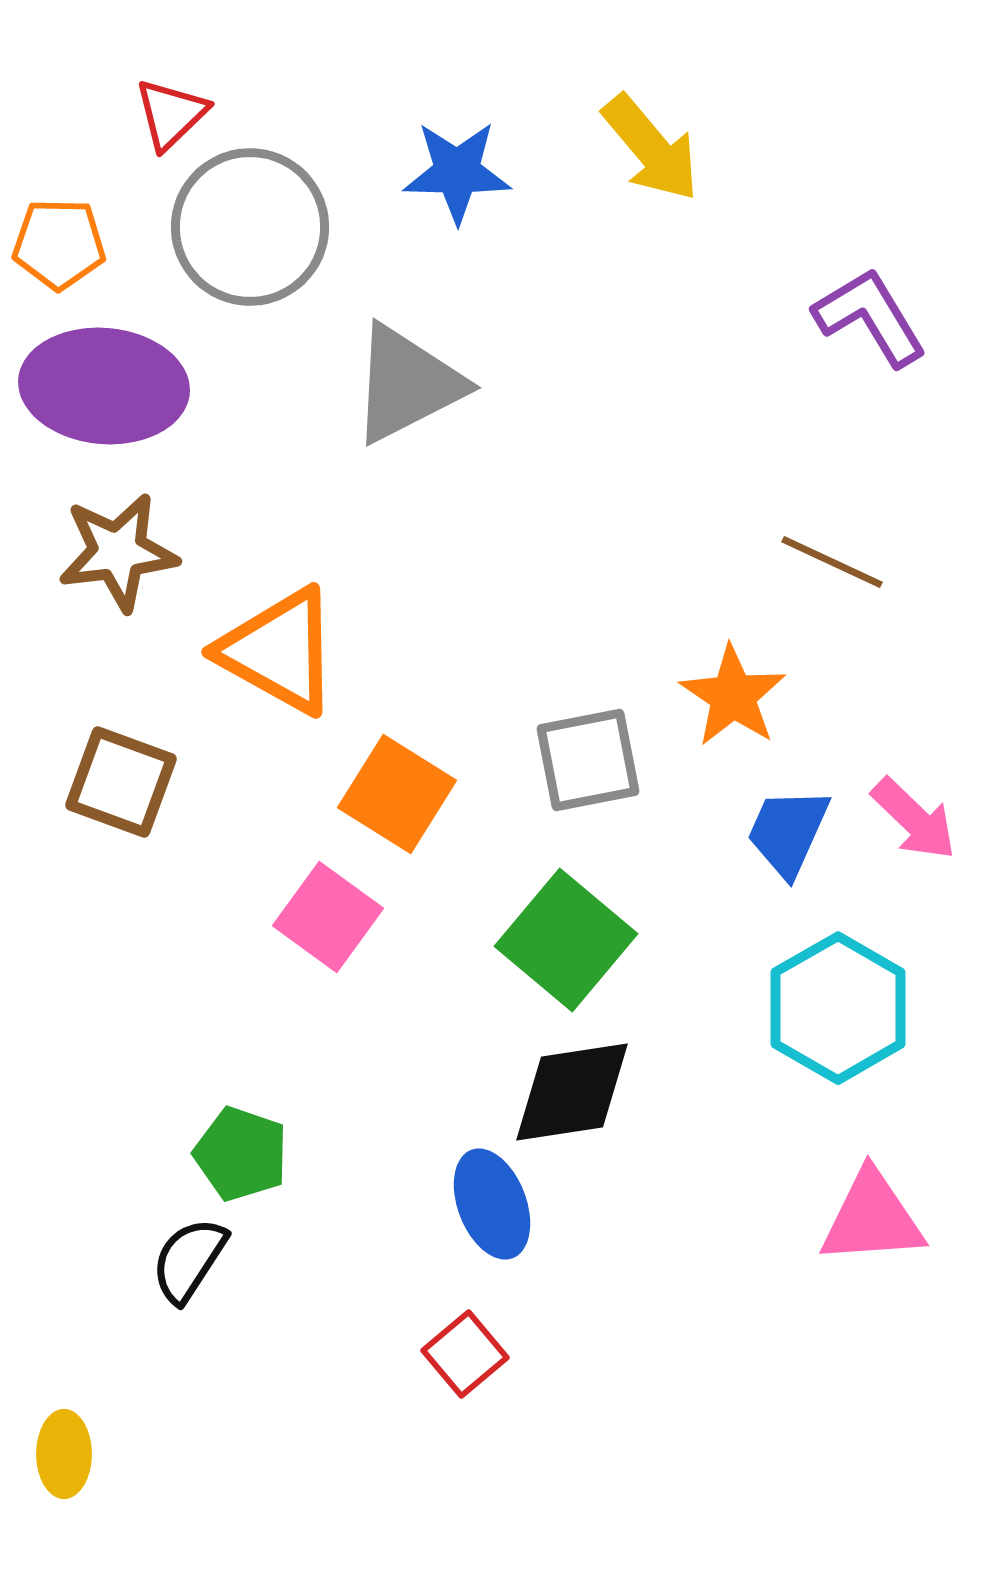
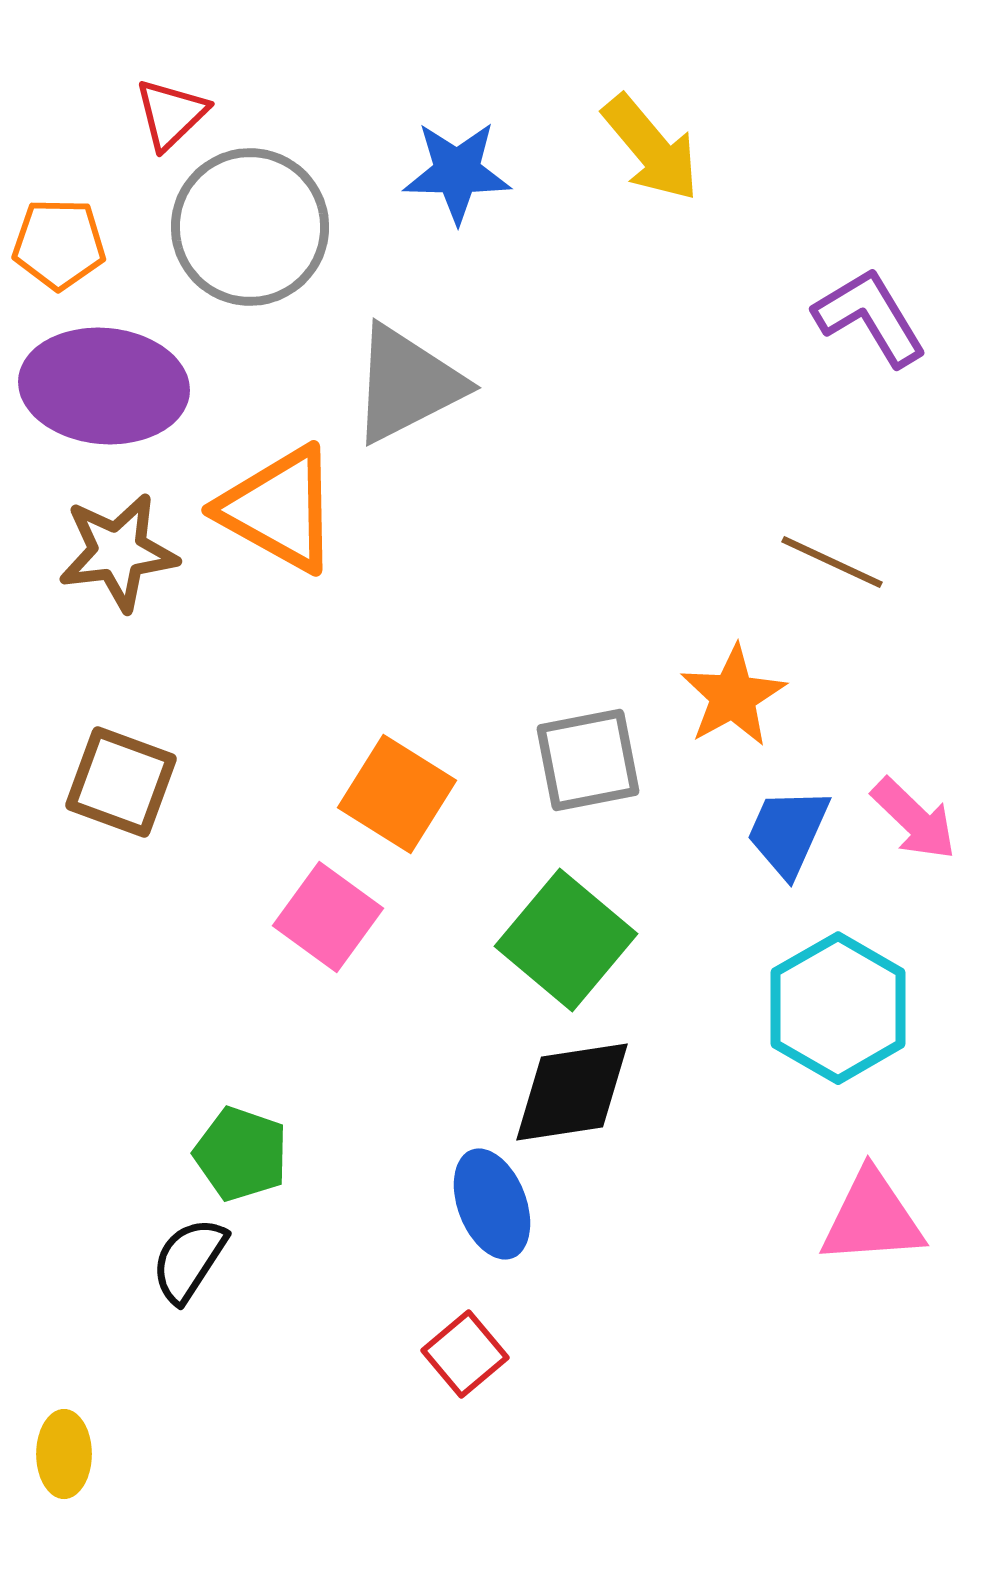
orange triangle: moved 142 px up
orange star: rotated 9 degrees clockwise
